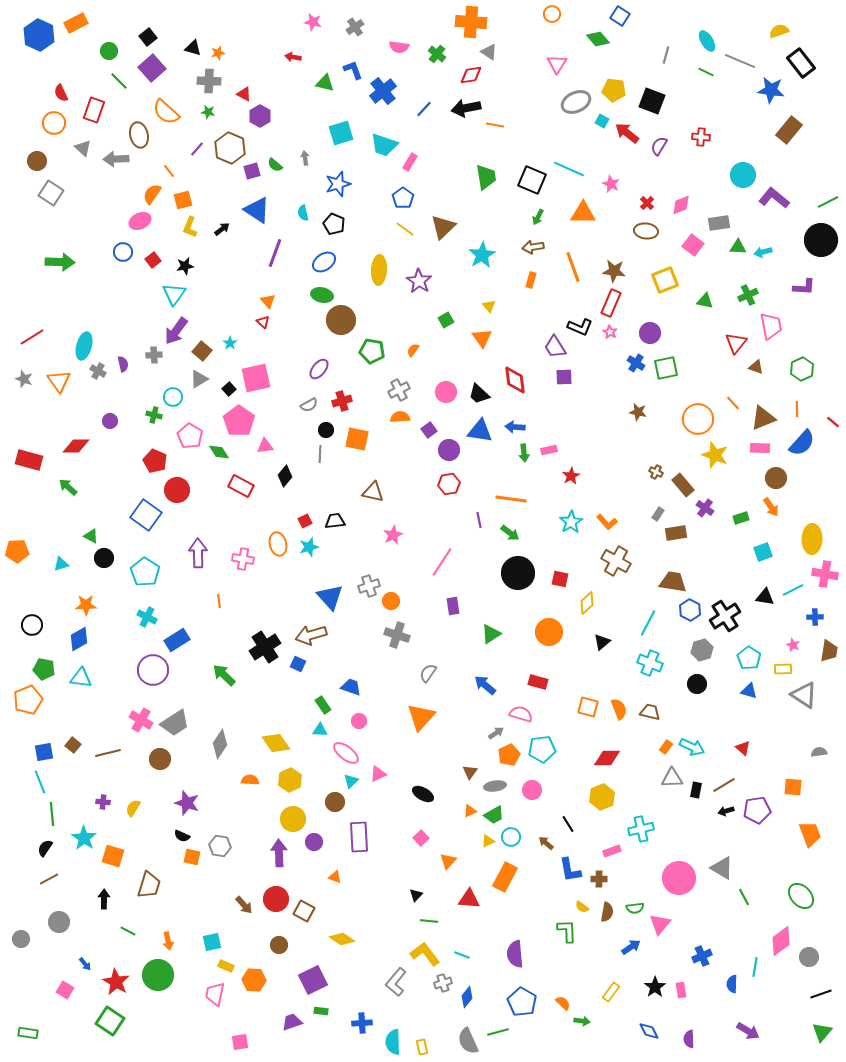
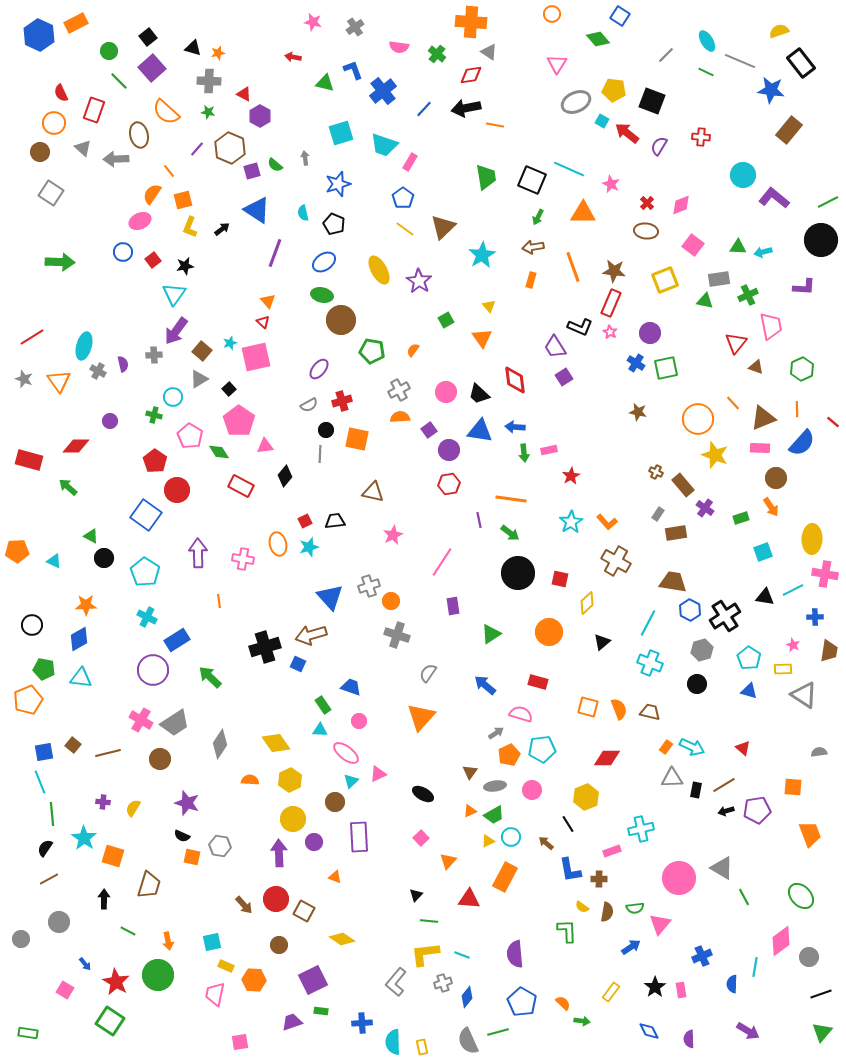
gray line at (666, 55): rotated 30 degrees clockwise
brown circle at (37, 161): moved 3 px right, 9 px up
gray rectangle at (719, 223): moved 56 px down
yellow ellipse at (379, 270): rotated 32 degrees counterclockwise
cyan star at (230, 343): rotated 16 degrees clockwise
purple square at (564, 377): rotated 30 degrees counterclockwise
pink square at (256, 378): moved 21 px up
red pentagon at (155, 461): rotated 10 degrees clockwise
cyan triangle at (61, 564): moved 7 px left, 3 px up; rotated 42 degrees clockwise
black cross at (265, 647): rotated 16 degrees clockwise
green arrow at (224, 675): moved 14 px left, 2 px down
yellow hexagon at (602, 797): moved 16 px left
yellow L-shape at (425, 954): rotated 60 degrees counterclockwise
